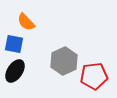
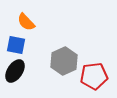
blue square: moved 2 px right, 1 px down
